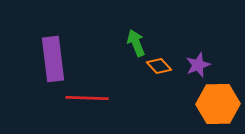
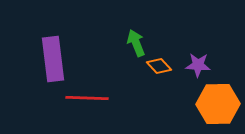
purple star: rotated 25 degrees clockwise
